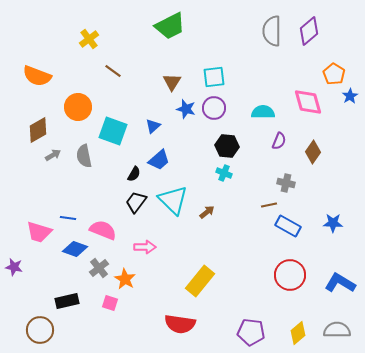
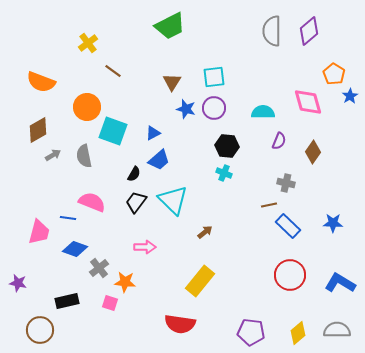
yellow cross at (89, 39): moved 1 px left, 4 px down
orange semicircle at (37, 76): moved 4 px right, 6 px down
orange circle at (78, 107): moved 9 px right
blue triangle at (153, 126): moved 7 px down; rotated 14 degrees clockwise
brown arrow at (207, 212): moved 2 px left, 20 px down
blue rectangle at (288, 226): rotated 15 degrees clockwise
pink semicircle at (103, 230): moved 11 px left, 28 px up
pink trapezoid at (39, 232): rotated 92 degrees counterclockwise
purple star at (14, 267): moved 4 px right, 16 px down
orange star at (125, 279): moved 3 px down; rotated 25 degrees counterclockwise
